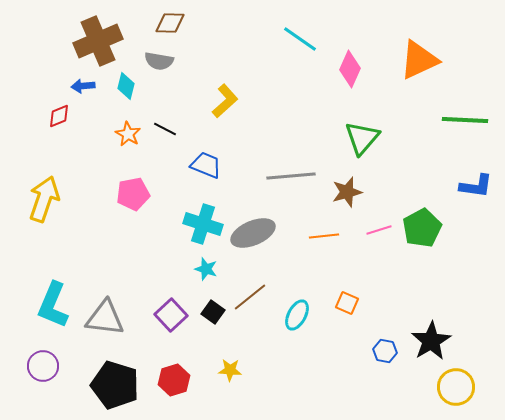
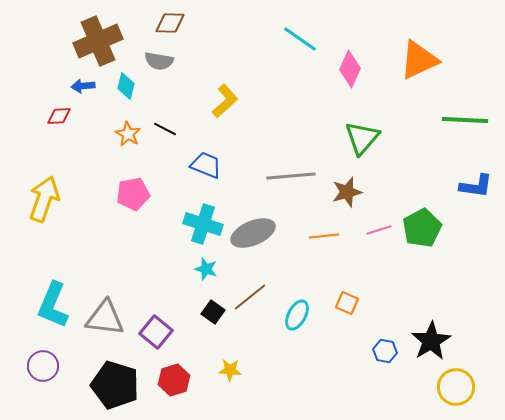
red diamond: rotated 20 degrees clockwise
purple square: moved 15 px left, 17 px down; rotated 8 degrees counterclockwise
